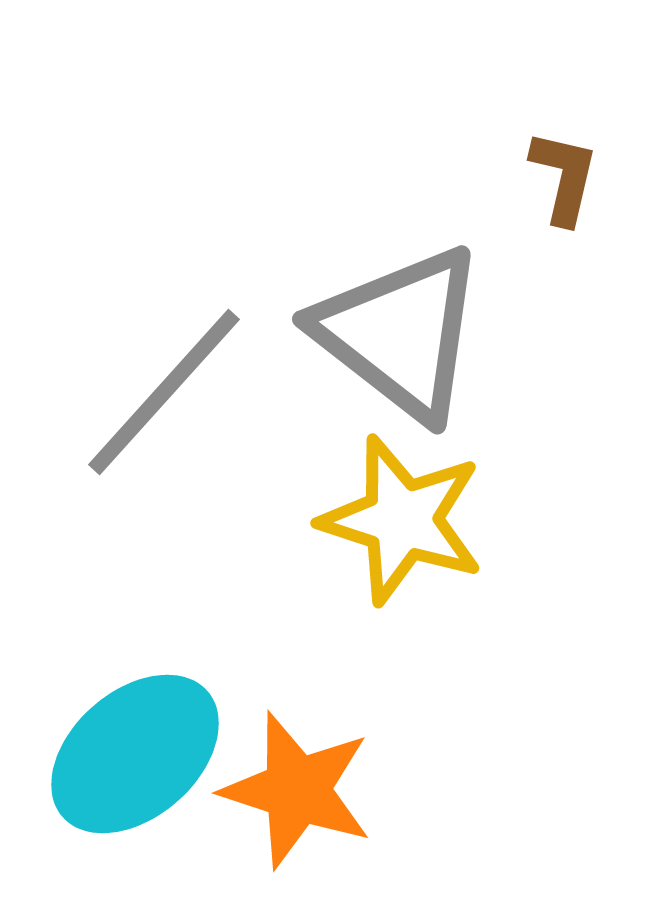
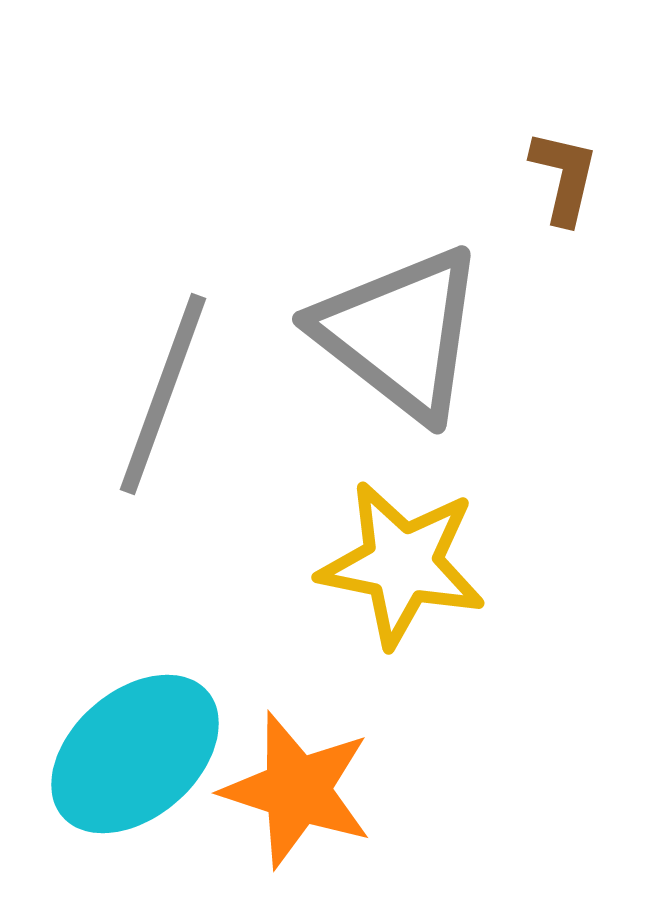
gray line: moved 1 px left, 2 px down; rotated 22 degrees counterclockwise
yellow star: moved 44 px down; rotated 7 degrees counterclockwise
